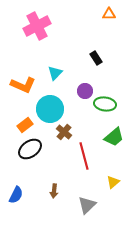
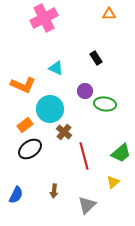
pink cross: moved 7 px right, 8 px up
cyan triangle: moved 1 px right, 5 px up; rotated 49 degrees counterclockwise
green trapezoid: moved 7 px right, 16 px down
